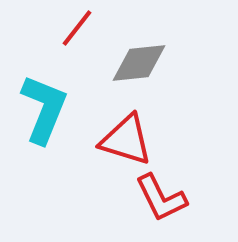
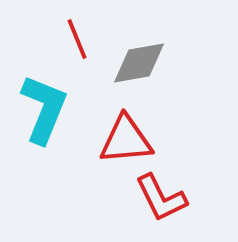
red line: moved 11 px down; rotated 60 degrees counterclockwise
gray diamond: rotated 4 degrees counterclockwise
red triangle: rotated 22 degrees counterclockwise
